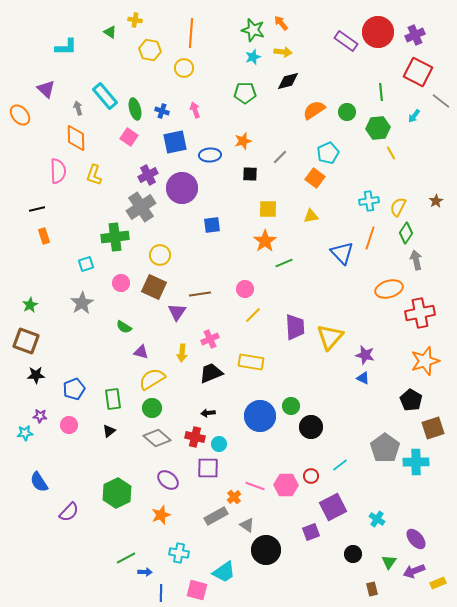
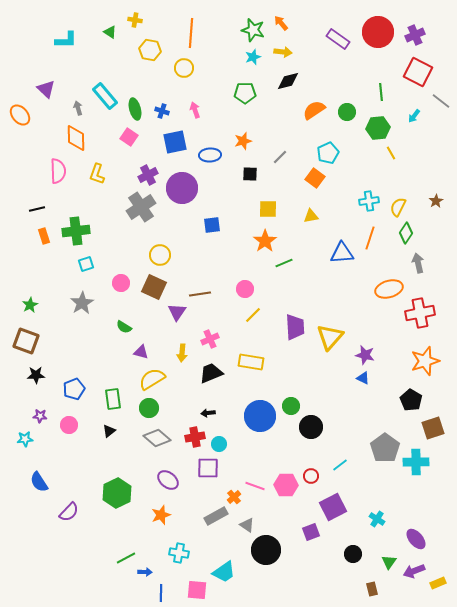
purple rectangle at (346, 41): moved 8 px left, 2 px up
cyan L-shape at (66, 47): moved 7 px up
yellow L-shape at (94, 175): moved 3 px right, 1 px up
green cross at (115, 237): moved 39 px left, 6 px up
blue triangle at (342, 253): rotated 50 degrees counterclockwise
gray arrow at (416, 260): moved 2 px right, 3 px down
green circle at (152, 408): moved 3 px left
cyan star at (25, 433): moved 6 px down
red cross at (195, 437): rotated 24 degrees counterclockwise
pink square at (197, 590): rotated 10 degrees counterclockwise
